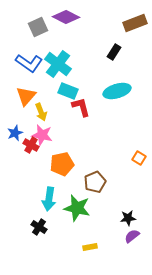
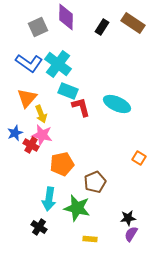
purple diamond: rotated 64 degrees clockwise
brown rectangle: moved 2 px left; rotated 55 degrees clockwise
black rectangle: moved 12 px left, 25 px up
cyan ellipse: moved 13 px down; rotated 40 degrees clockwise
orange triangle: moved 1 px right, 2 px down
yellow arrow: moved 2 px down
purple semicircle: moved 1 px left, 2 px up; rotated 21 degrees counterclockwise
yellow rectangle: moved 8 px up; rotated 16 degrees clockwise
